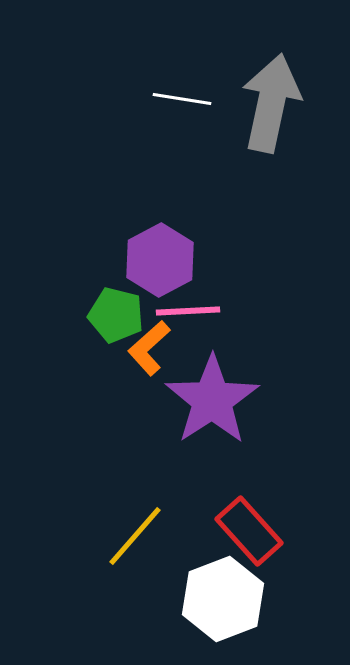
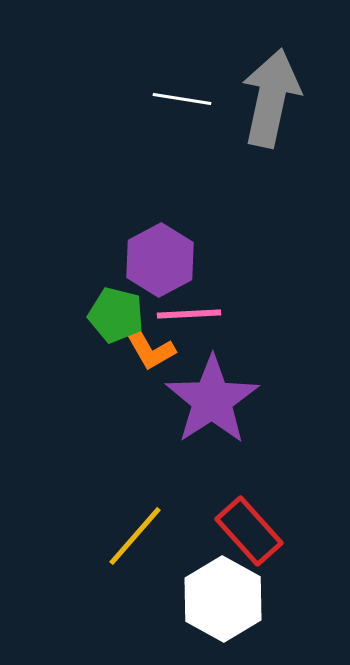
gray arrow: moved 5 px up
pink line: moved 1 px right, 3 px down
orange L-shape: rotated 78 degrees counterclockwise
white hexagon: rotated 10 degrees counterclockwise
